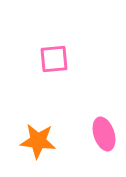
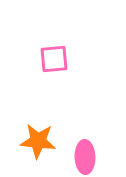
pink ellipse: moved 19 px left, 23 px down; rotated 16 degrees clockwise
